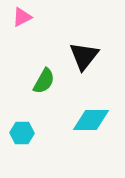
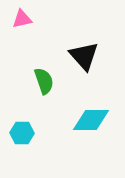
pink triangle: moved 2 px down; rotated 15 degrees clockwise
black triangle: rotated 20 degrees counterclockwise
green semicircle: rotated 48 degrees counterclockwise
